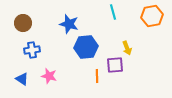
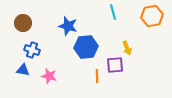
blue star: moved 1 px left, 2 px down
blue cross: rotated 28 degrees clockwise
blue triangle: moved 1 px right, 9 px up; rotated 24 degrees counterclockwise
